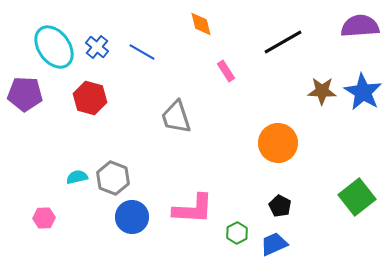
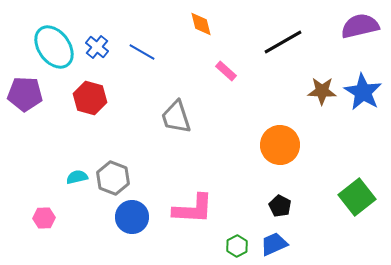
purple semicircle: rotated 9 degrees counterclockwise
pink rectangle: rotated 15 degrees counterclockwise
orange circle: moved 2 px right, 2 px down
green hexagon: moved 13 px down
